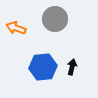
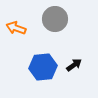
black arrow: moved 2 px right, 2 px up; rotated 42 degrees clockwise
